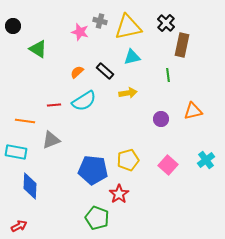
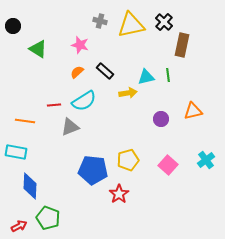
black cross: moved 2 px left, 1 px up
yellow triangle: moved 3 px right, 2 px up
pink star: moved 13 px down
cyan triangle: moved 14 px right, 20 px down
gray triangle: moved 19 px right, 13 px up
green pentagon: moved 49 px left
